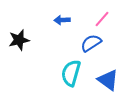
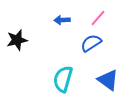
pink line: moved 4 px left, 1 px up
black star: moved 2 px left
cyan semicircle: moved 8 px left, 6 px down
